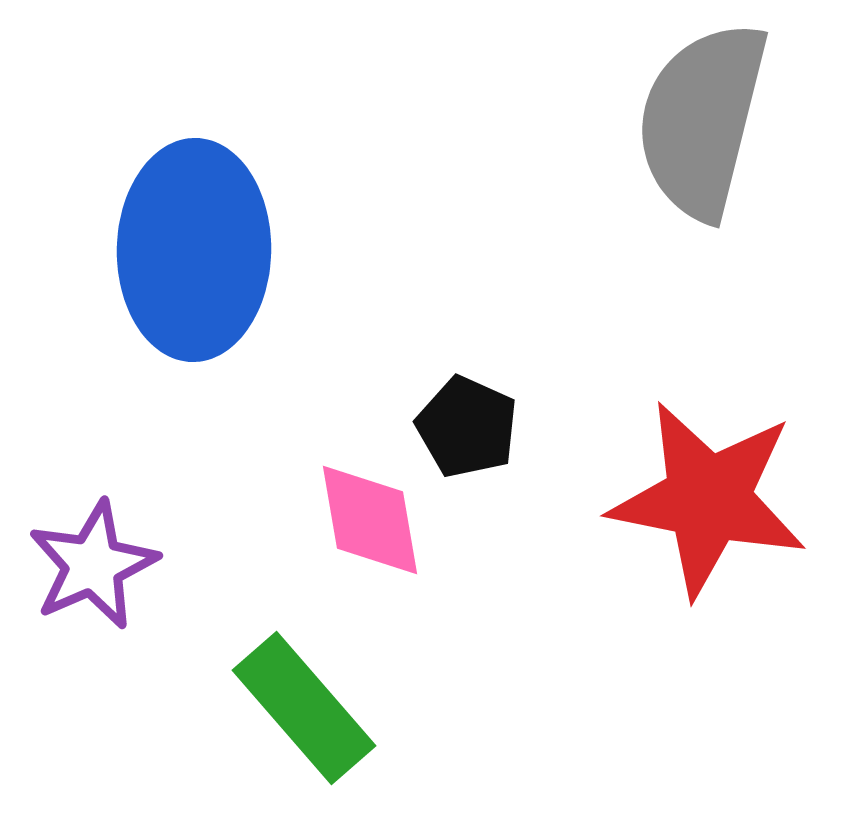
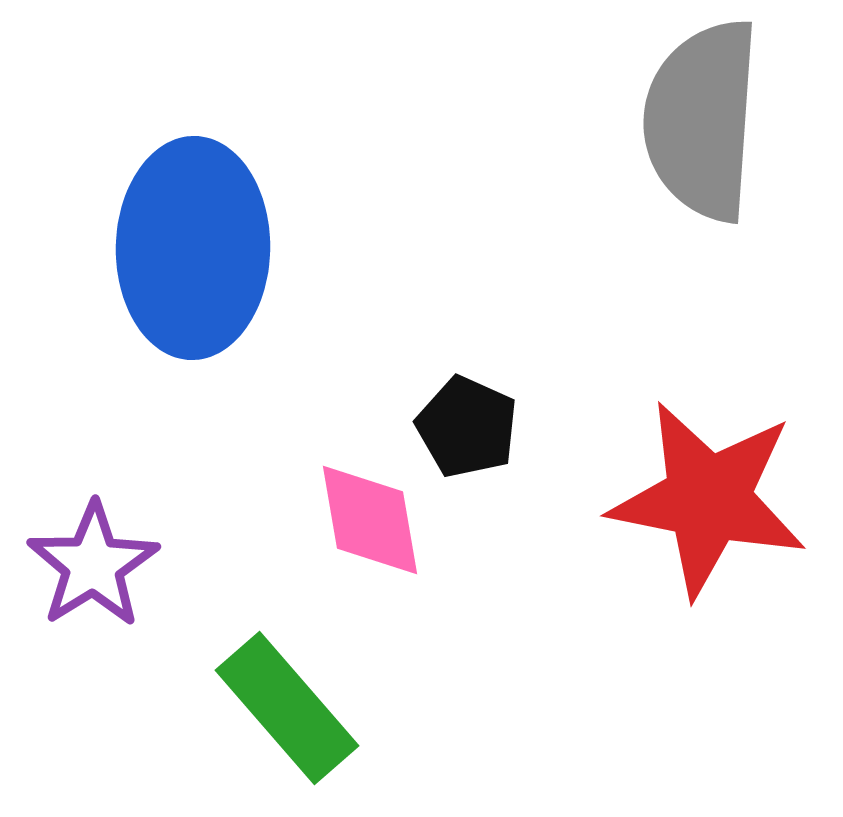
gray semicircle: rotated 10 degrees counterclockwise
blue ellipse: moved 1 px left, 2 px up
purple star: rotated 8 degrees counterclockwise
green rectangle: moved 17 px left
